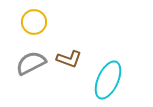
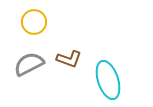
gray semicircle: moved 2 px left, 1 px down
cyan ellipse: rotated 42 degrees counterclockwise
